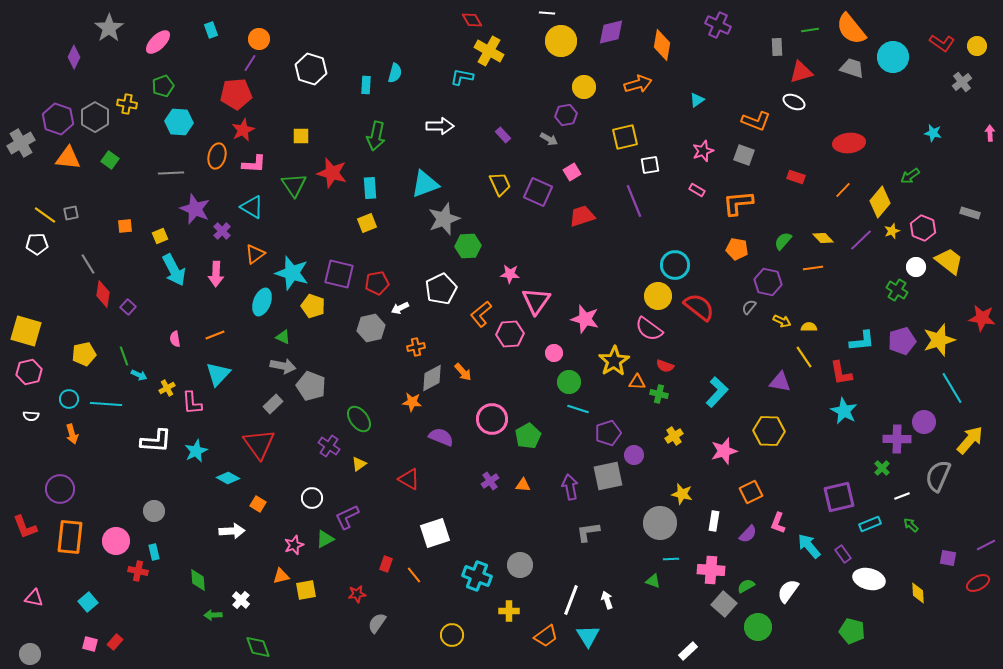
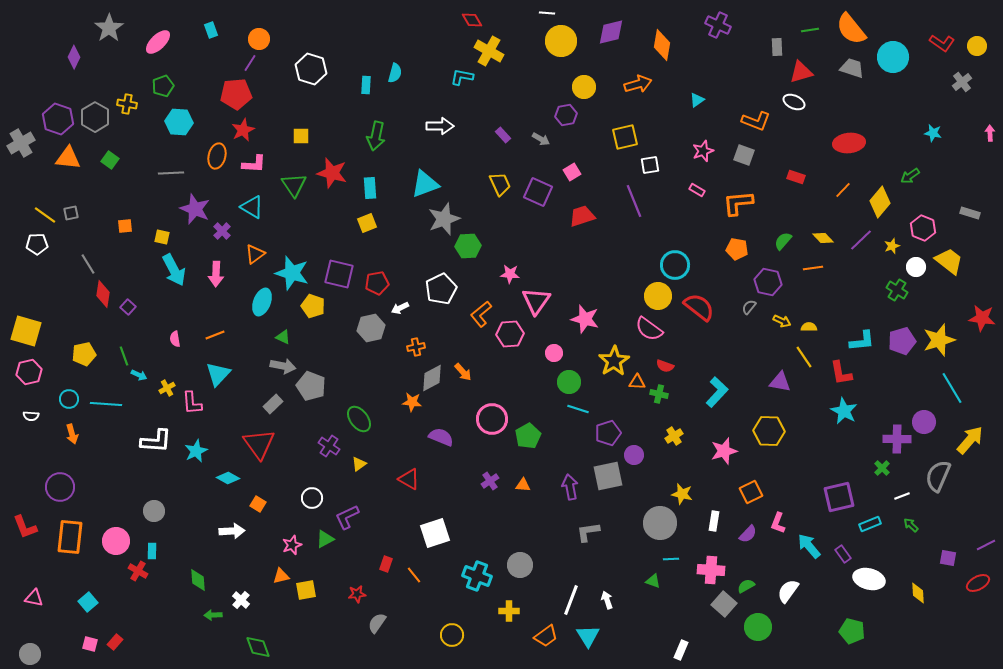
gray arrow at (549, 139): moved 8 px left
yellow star at (892, 231): moved 15 px down
yellow square at (160, 236): moved 2 px right, 1 px down; rotated 35 degrees clockwise
purple circle at (60, 489): moved 2 px up
pink star at (294, 545): moved 2 px left
cyan rectangle at (154, 552): moved 2 px left, 1 px up; rotated 14 degrees clockwise
red cross at (138, 571): rotated 18 degrees clockwise
white rectangle at (688, 651): moved 7 px left, 1 px up; rotated 24 degrees counterclockwise
